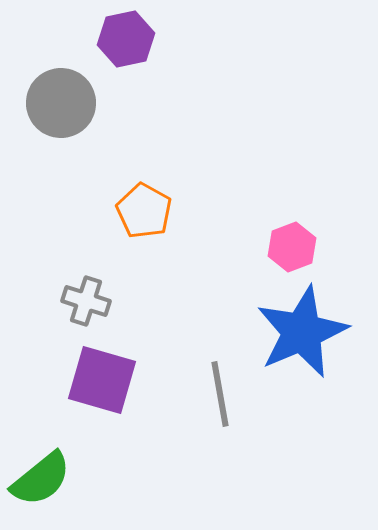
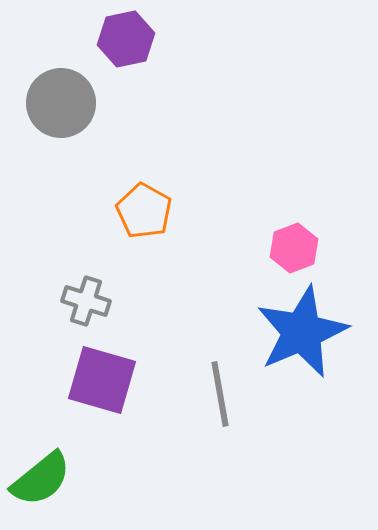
pink hexagon: moved 2 px right, 1 px down
